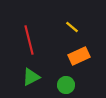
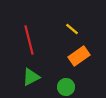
yellow line: moved 2 px down
orange rectangle: rotated 10 degrees counterclockwise
green circle: moved 2 px down
